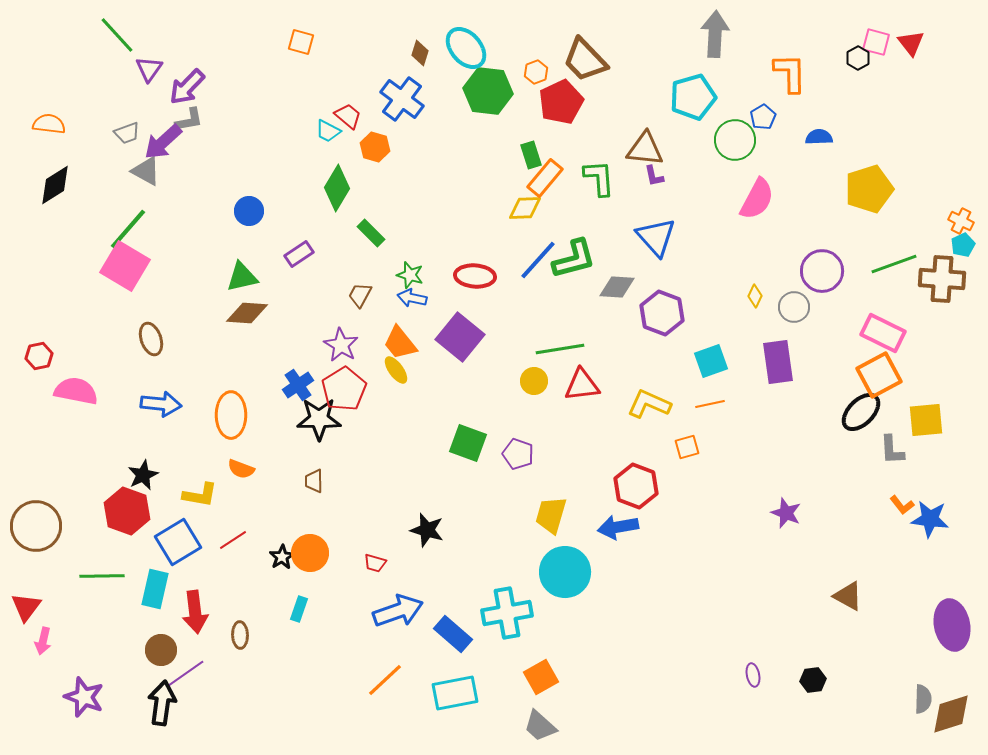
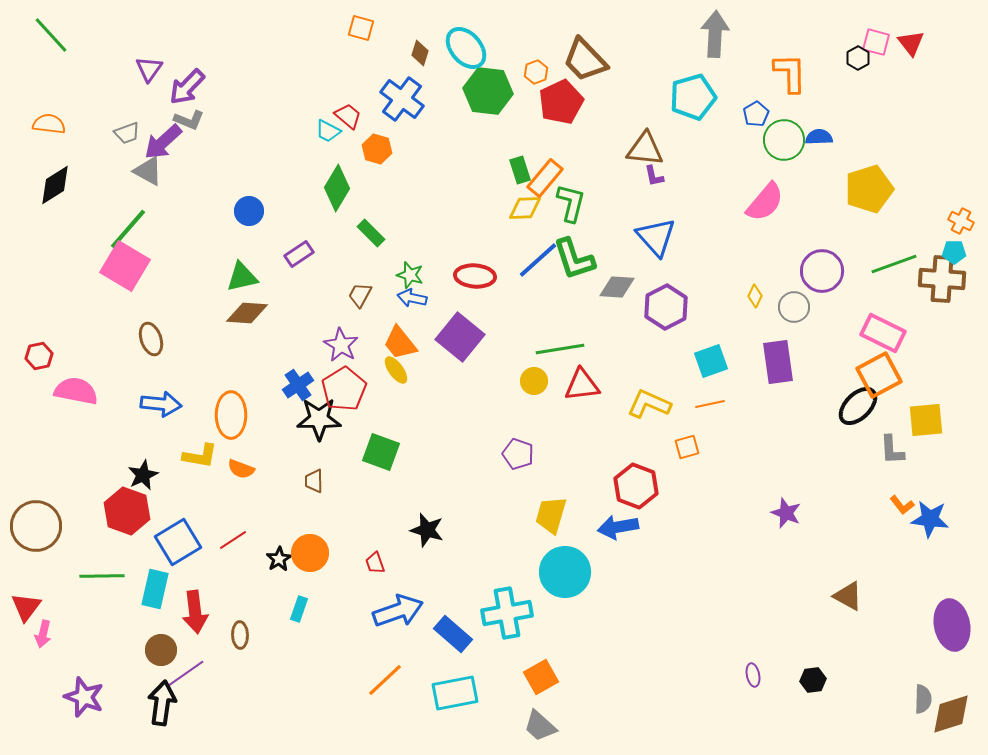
green line at (117, 35): moved 66 px left
orange square at (301, 42): moved 60 px right, 14 px up
blue pentagon at (763, 117): moved 7 px left, 3 px up
gray L-shape at (189, 120): rotated 32 degrees clockwise
green circle at (735, 140): moved 49 px right
orange hexagon at (375, 147): moved 2 px right, 2 px down
green rectangle at (531, 155): moved 11 px left, 15 px down
gray triangle at (146, 171): moved 2 px right
green L-shape at (599, 178): moved 28 px left, 25 px down; rotated 18 degrees clockwise
pink semicircle at (757, 199): moved 8 px right, 3 px down; rotated 12 degrees clockwise
cyan pentagon at (963, 245): moved 9 px left, 7 px down; rotated 25 degrees clockwise
green L-shape at (574, 259): rotated 87 degrees clockwise
blue line at (538, 260): rotated 6 degrees clockwise
purple hexagon at (662, 313): moved 4 px right, 6 px up; rotated 12 degrees clockwise
black ellipse at (861, 412): moved 3 px left, 6 px up
green square at (468, 443): moved 87 px left, 9 px down
yellow L-shape at (200, 495): moved 39 px up
black star at (282, 557): moved 3 px left, 2 px down
red trapezoid at (375, 563): rotated 55 degrees clockwise
pink arrow at (43, 641): moved 7 px up
